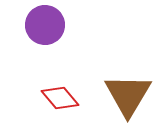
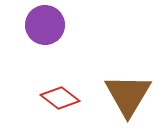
red diamond: rotated 12 degrees counterclockwise
